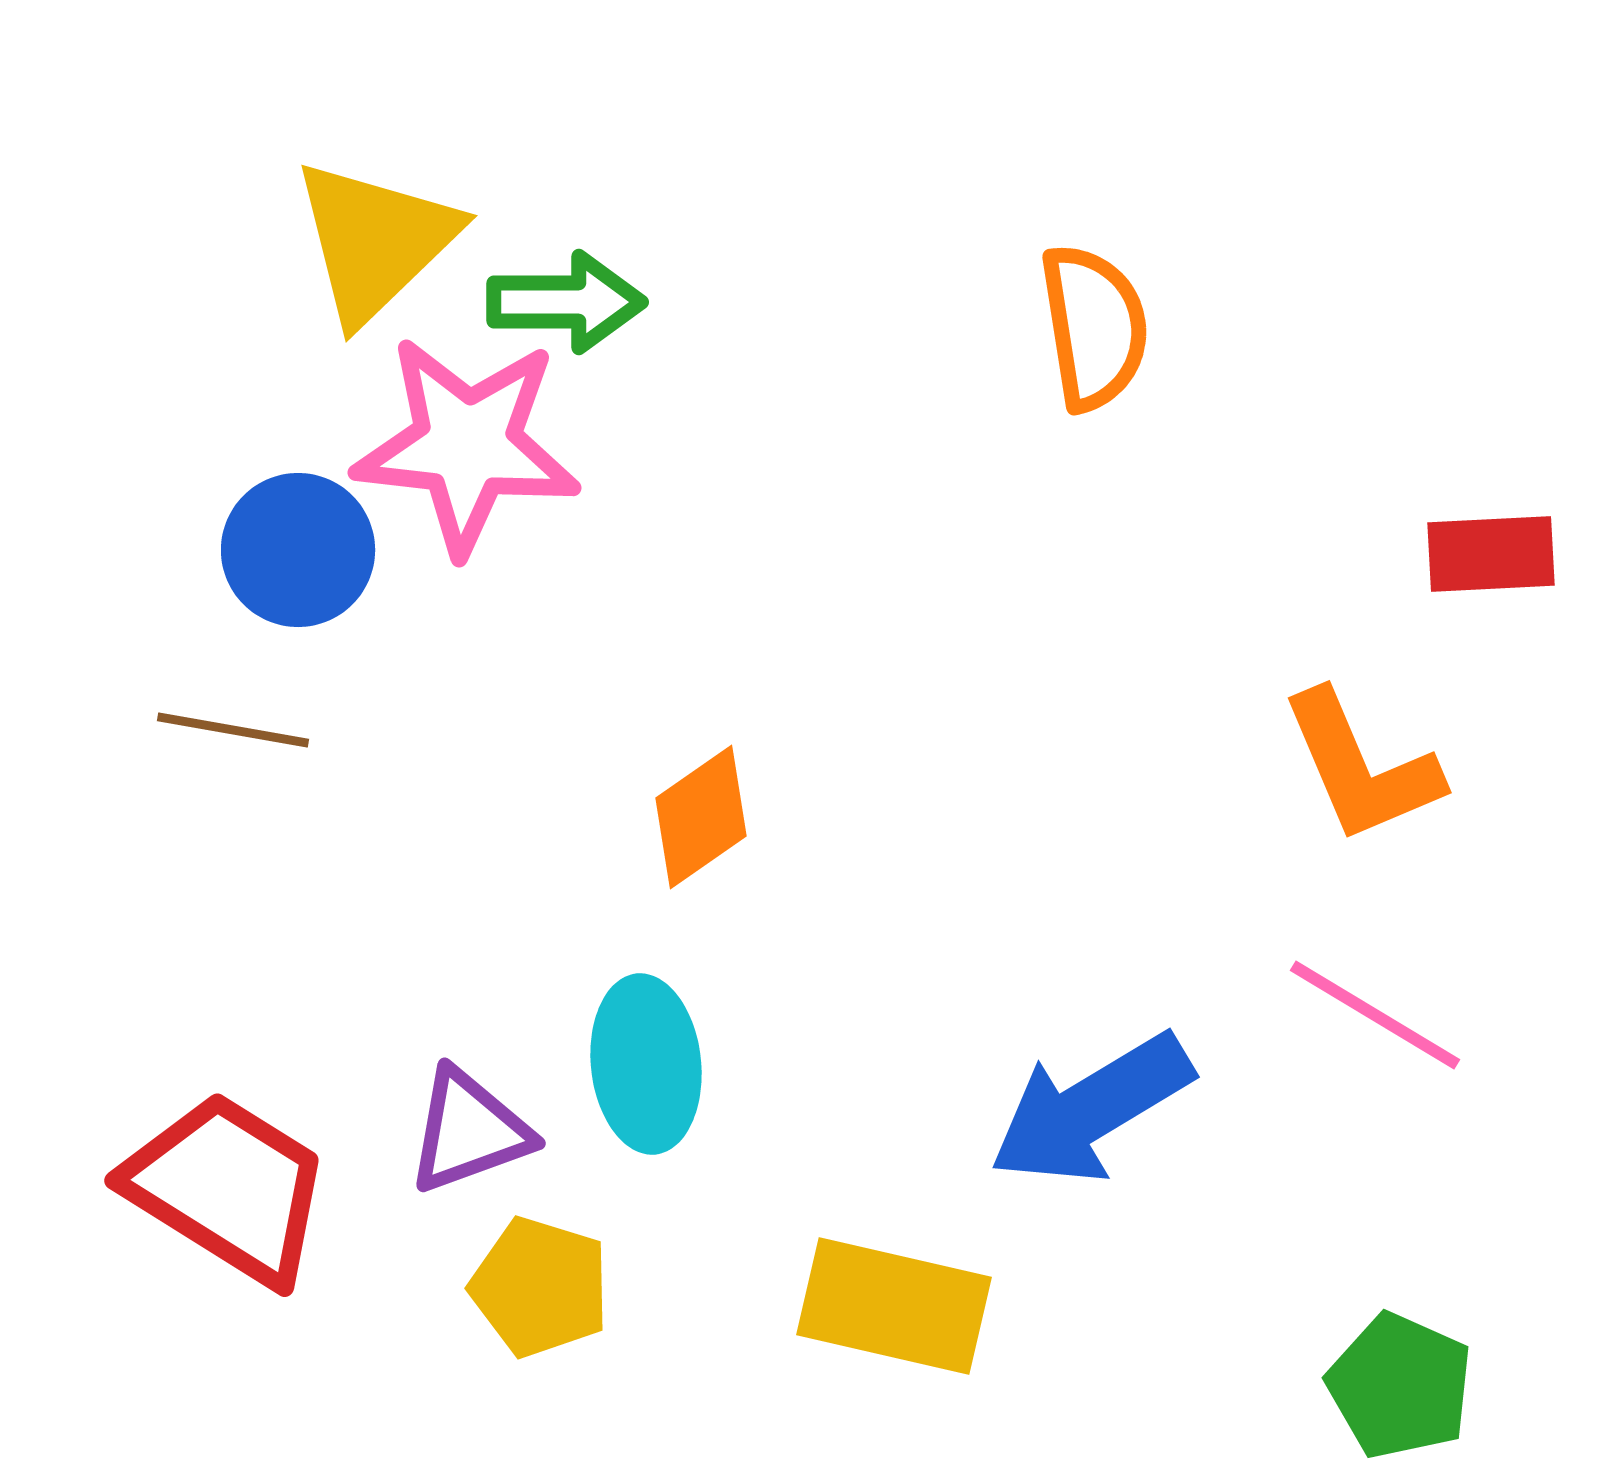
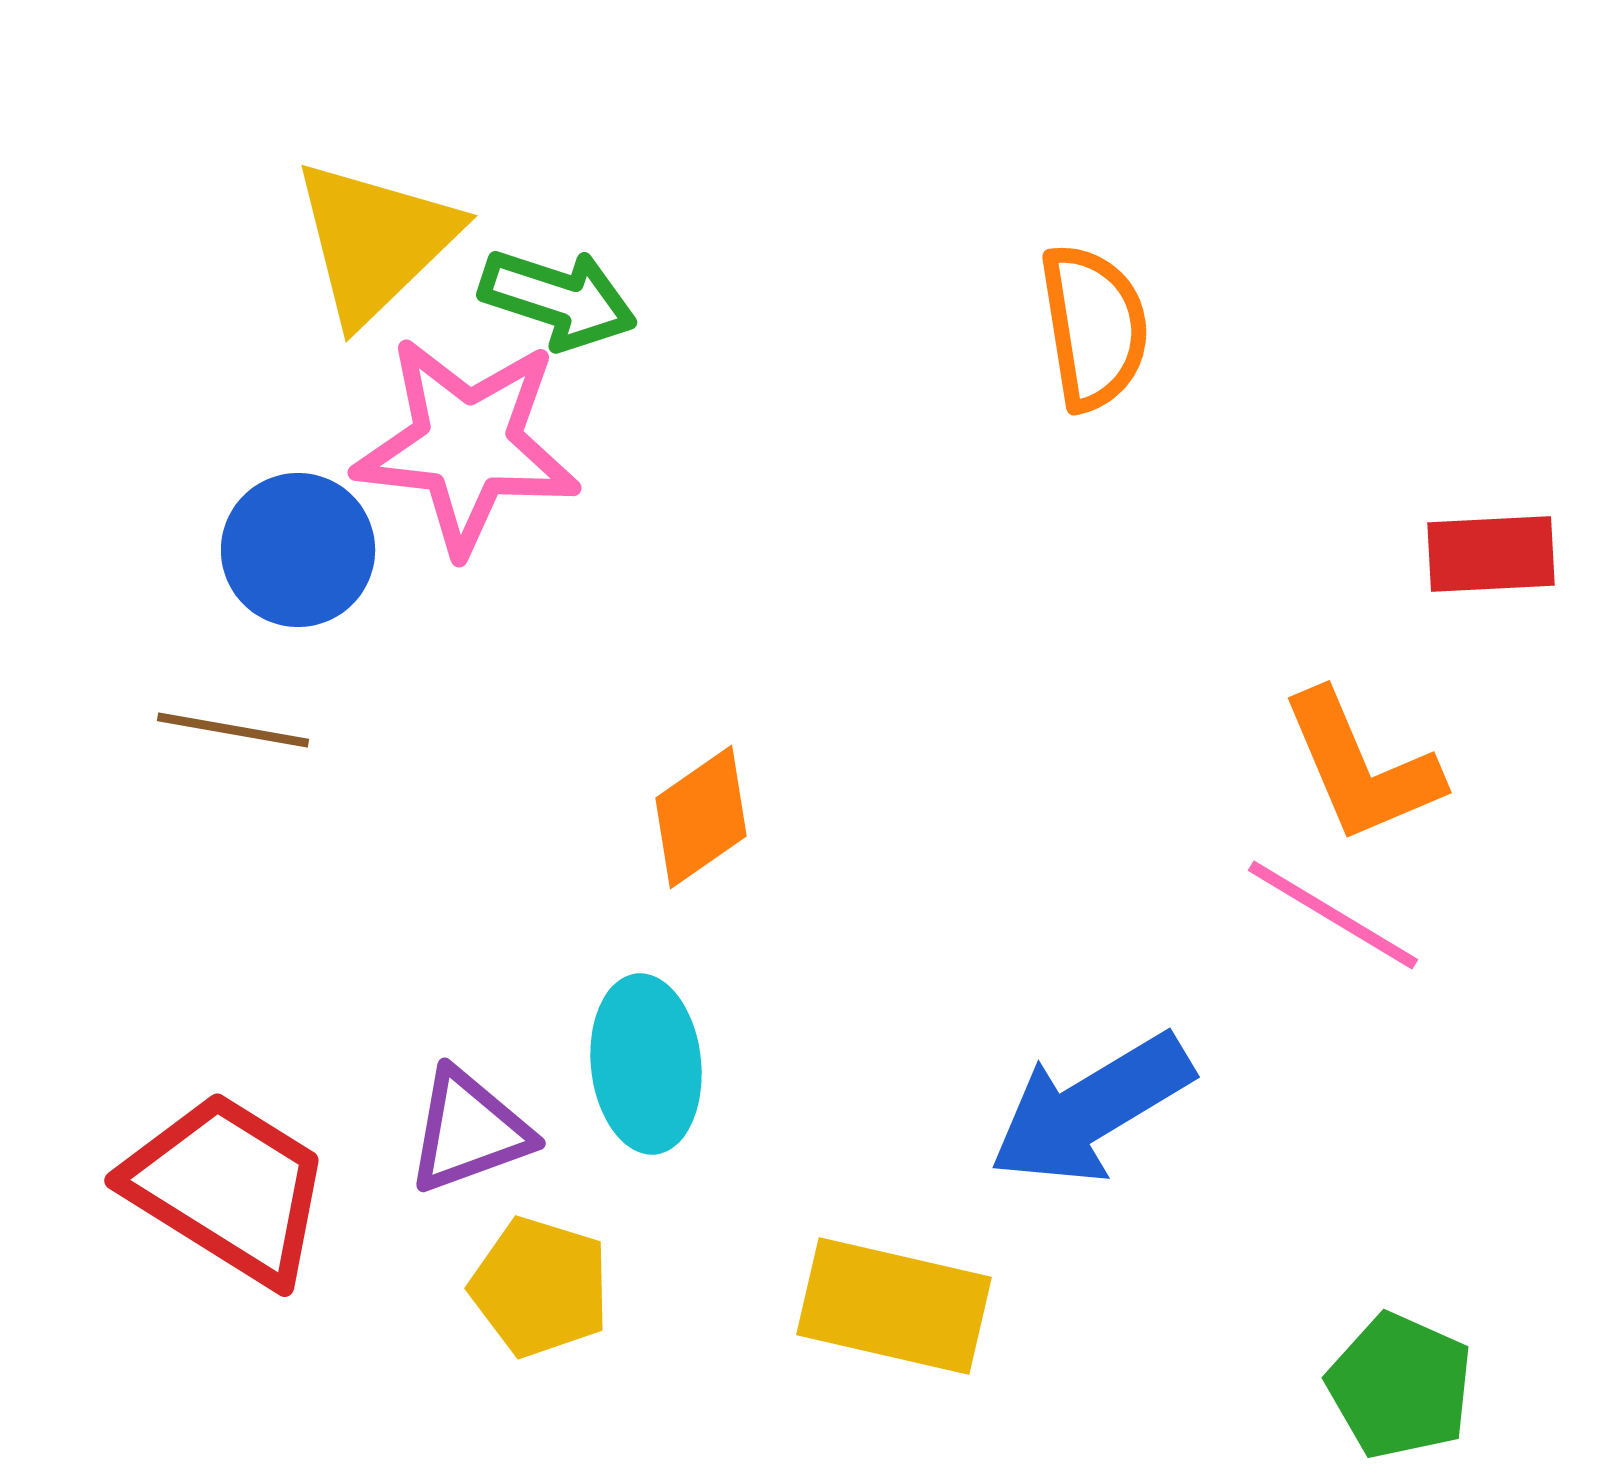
green arrow: moved 8 px left, 3 px up; rotated 18 degrees clockwise
pink line: moved 42 px left, 100 px up
